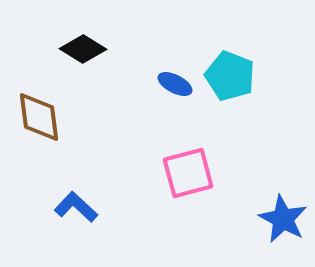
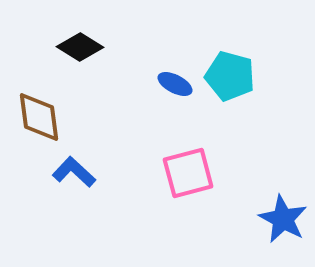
black diamond: moved 3 px left, 2 px up
cyan pentagon: rotated 6 degrees counterclockwise
blue L-shape: moved 2 px left, 35 px up
